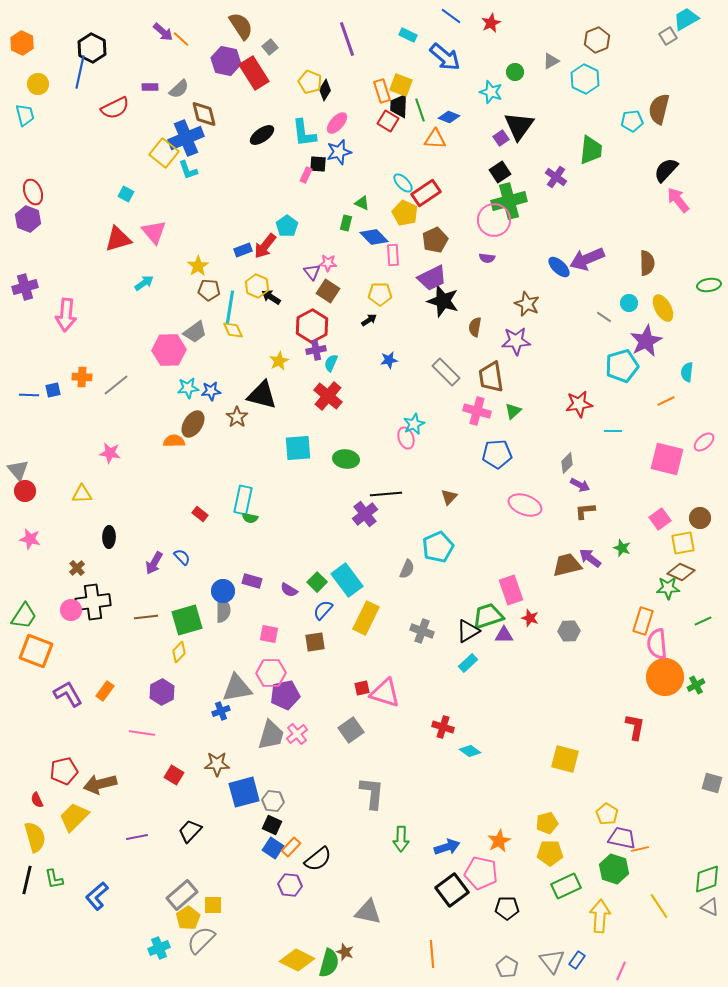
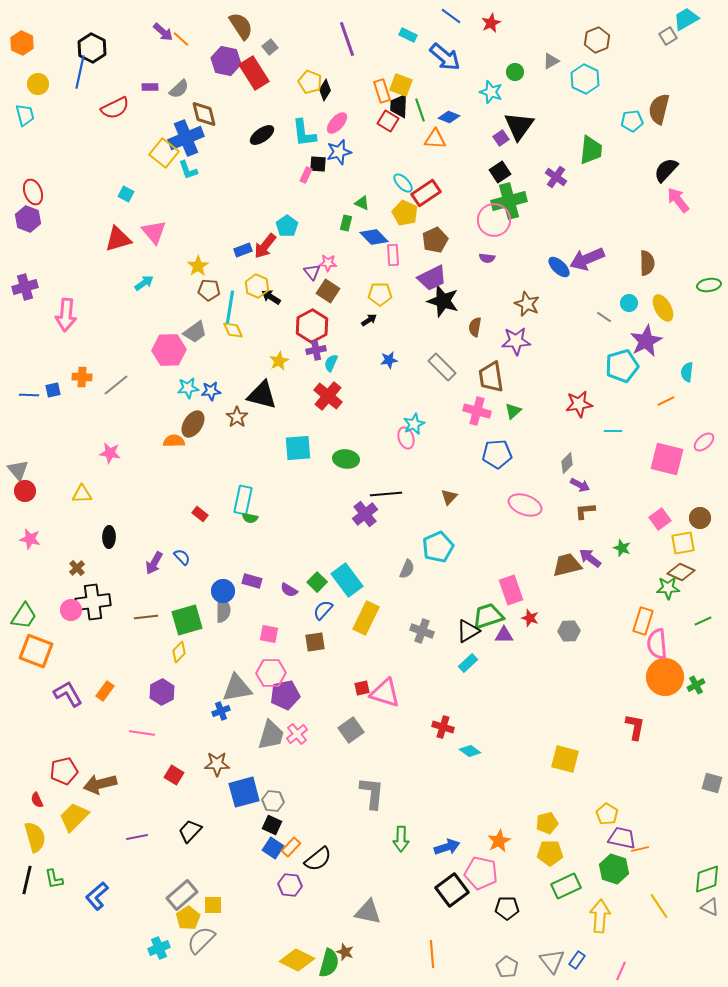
gray rectangle at (446, 372): moved 4 px left, 5 px up
